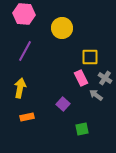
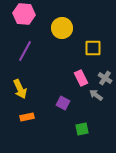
yellow square: moved 3 px right, 9 px up
yellow arrow: moved 1 px down; rotated 144 degrees clockwise
purple square: moved 1 px up; rotated 16 degrees counterclockwise
